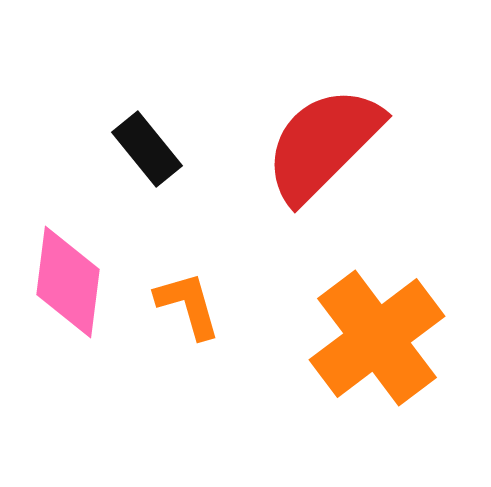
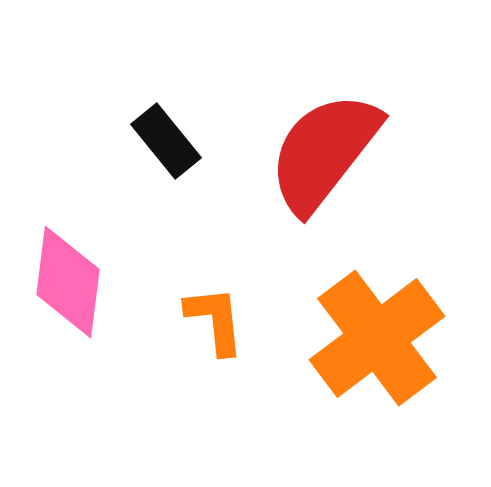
red semicircle: moved 1 px right, 8 px down; rotated 7 degrees counterclockwise
black rectangle: moved 19 px right, 8 px up
orange L-shape: moved 27 px right, 15 px down; rotated 10 degrees clockwise
